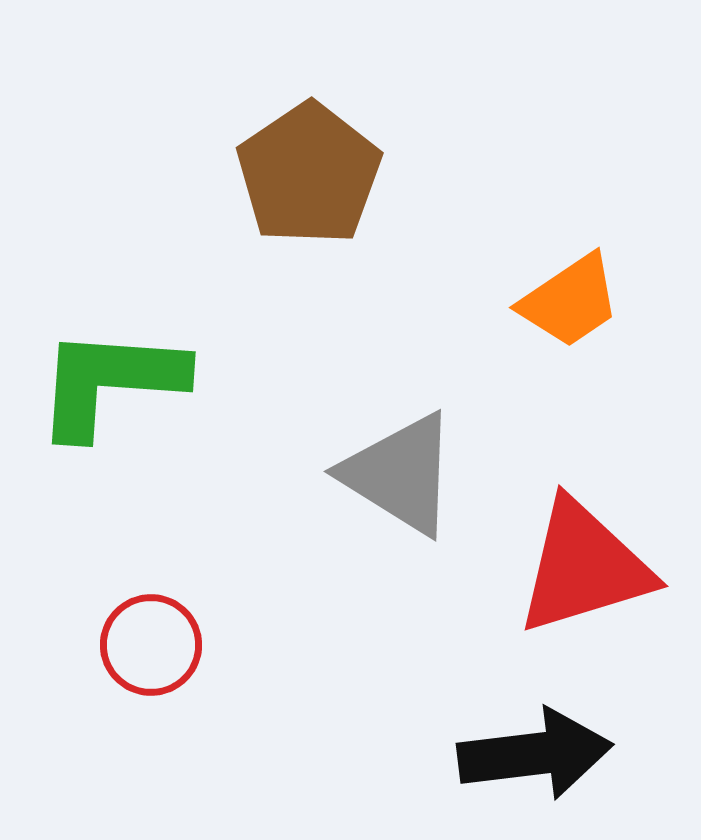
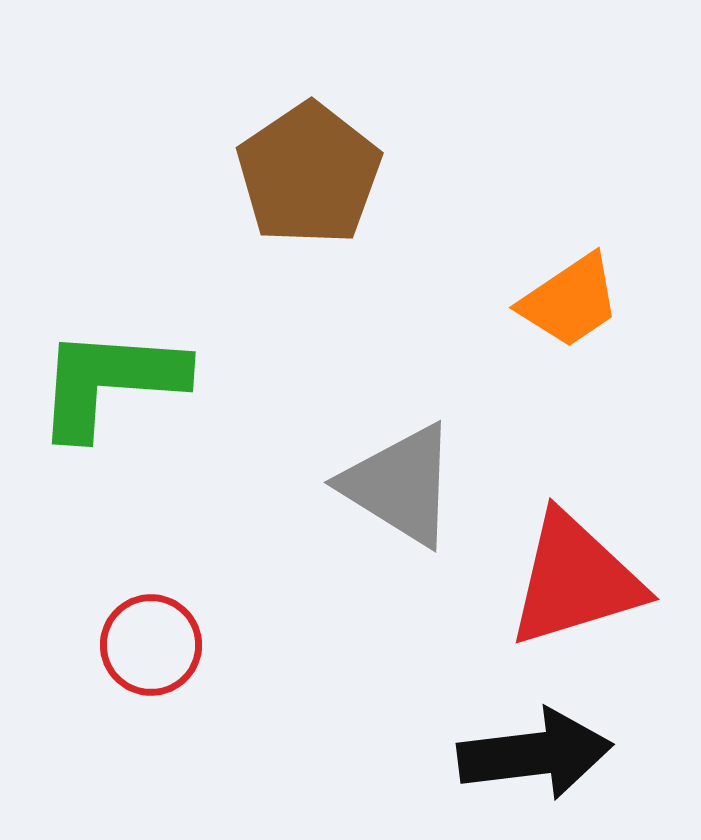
gray triangle: moved 11 px down
red triangle: moved 9 px left, 13 px down
